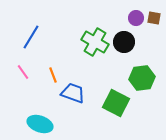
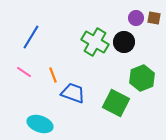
pink line: moved 1 px right; rotated 21 degrees counterclockwise
green hexagon: rotated 15 degrees counterclockwise
